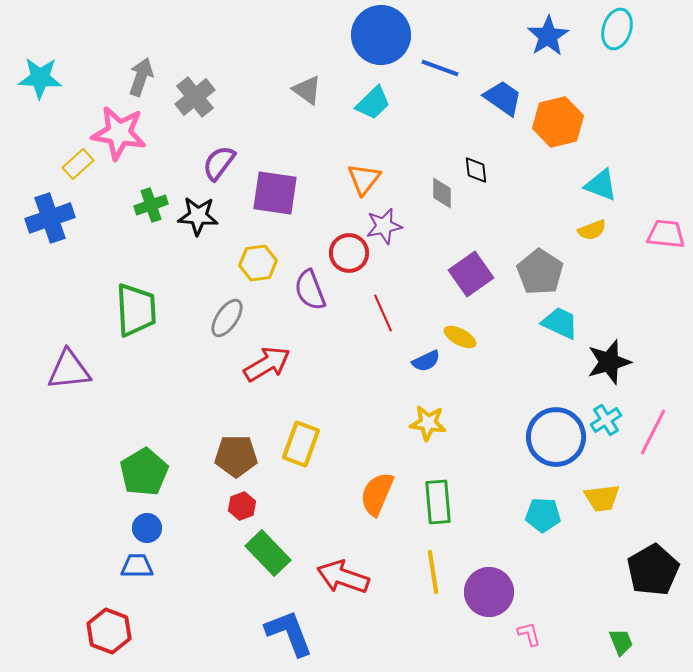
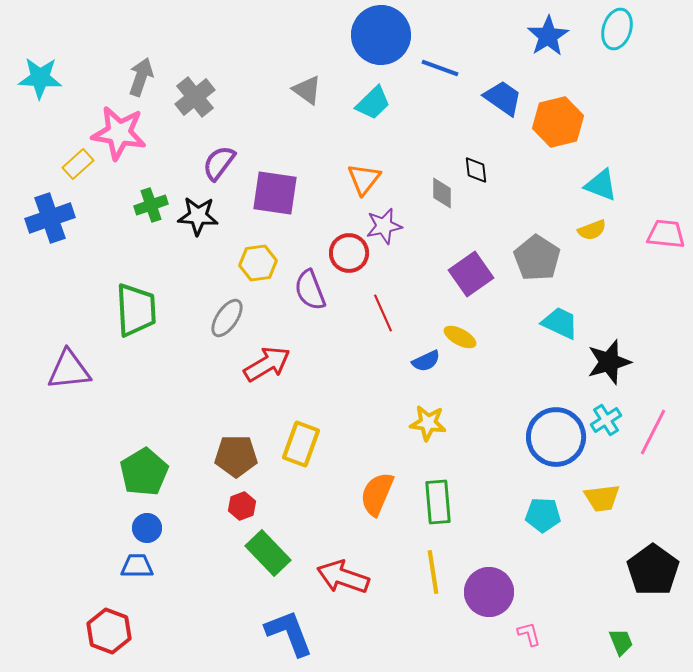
gray pentagon at (540, 272): moved 3 px left, 14 px up
black pentagon at (653, 570): rotated 6 degrees counterclockwise
